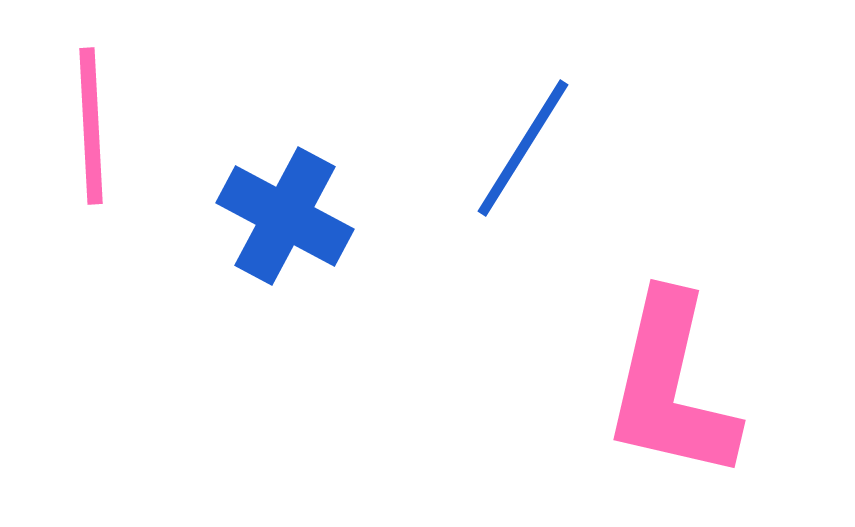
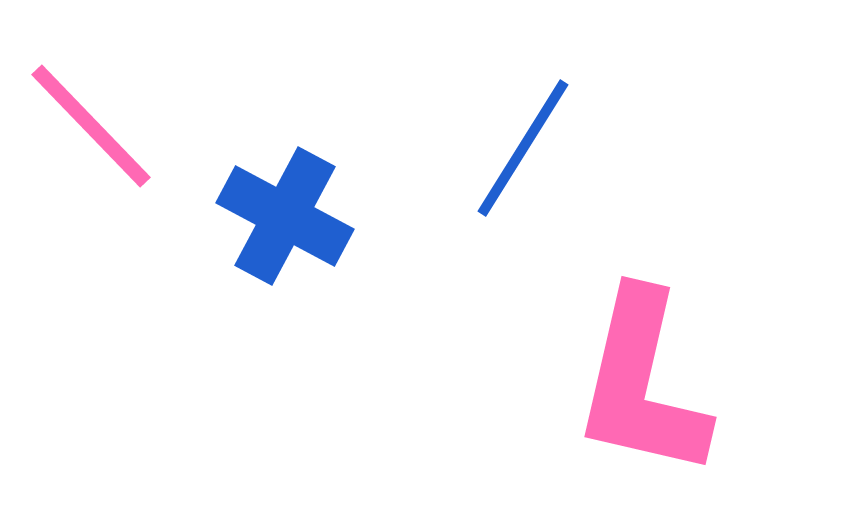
pink line: rotated 41 degrees counterclockwise
pink L-shape: moved 29 px left, 3 px up
